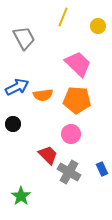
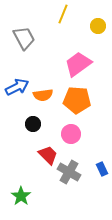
yellow line: moved 3 px up
pink trapezoid: rotated 80 degrees counterclockwise
black circle: moved 20 px right
